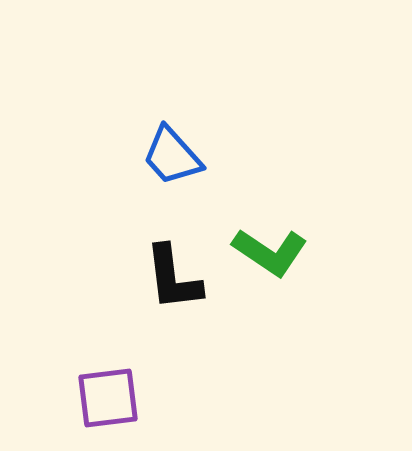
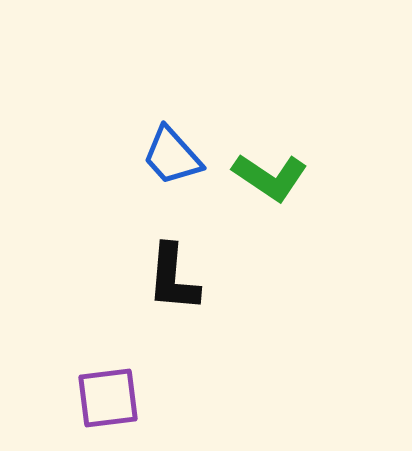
green L-shape: moved 75 px up
black L-shape: rotated 12 degrees clockwise
